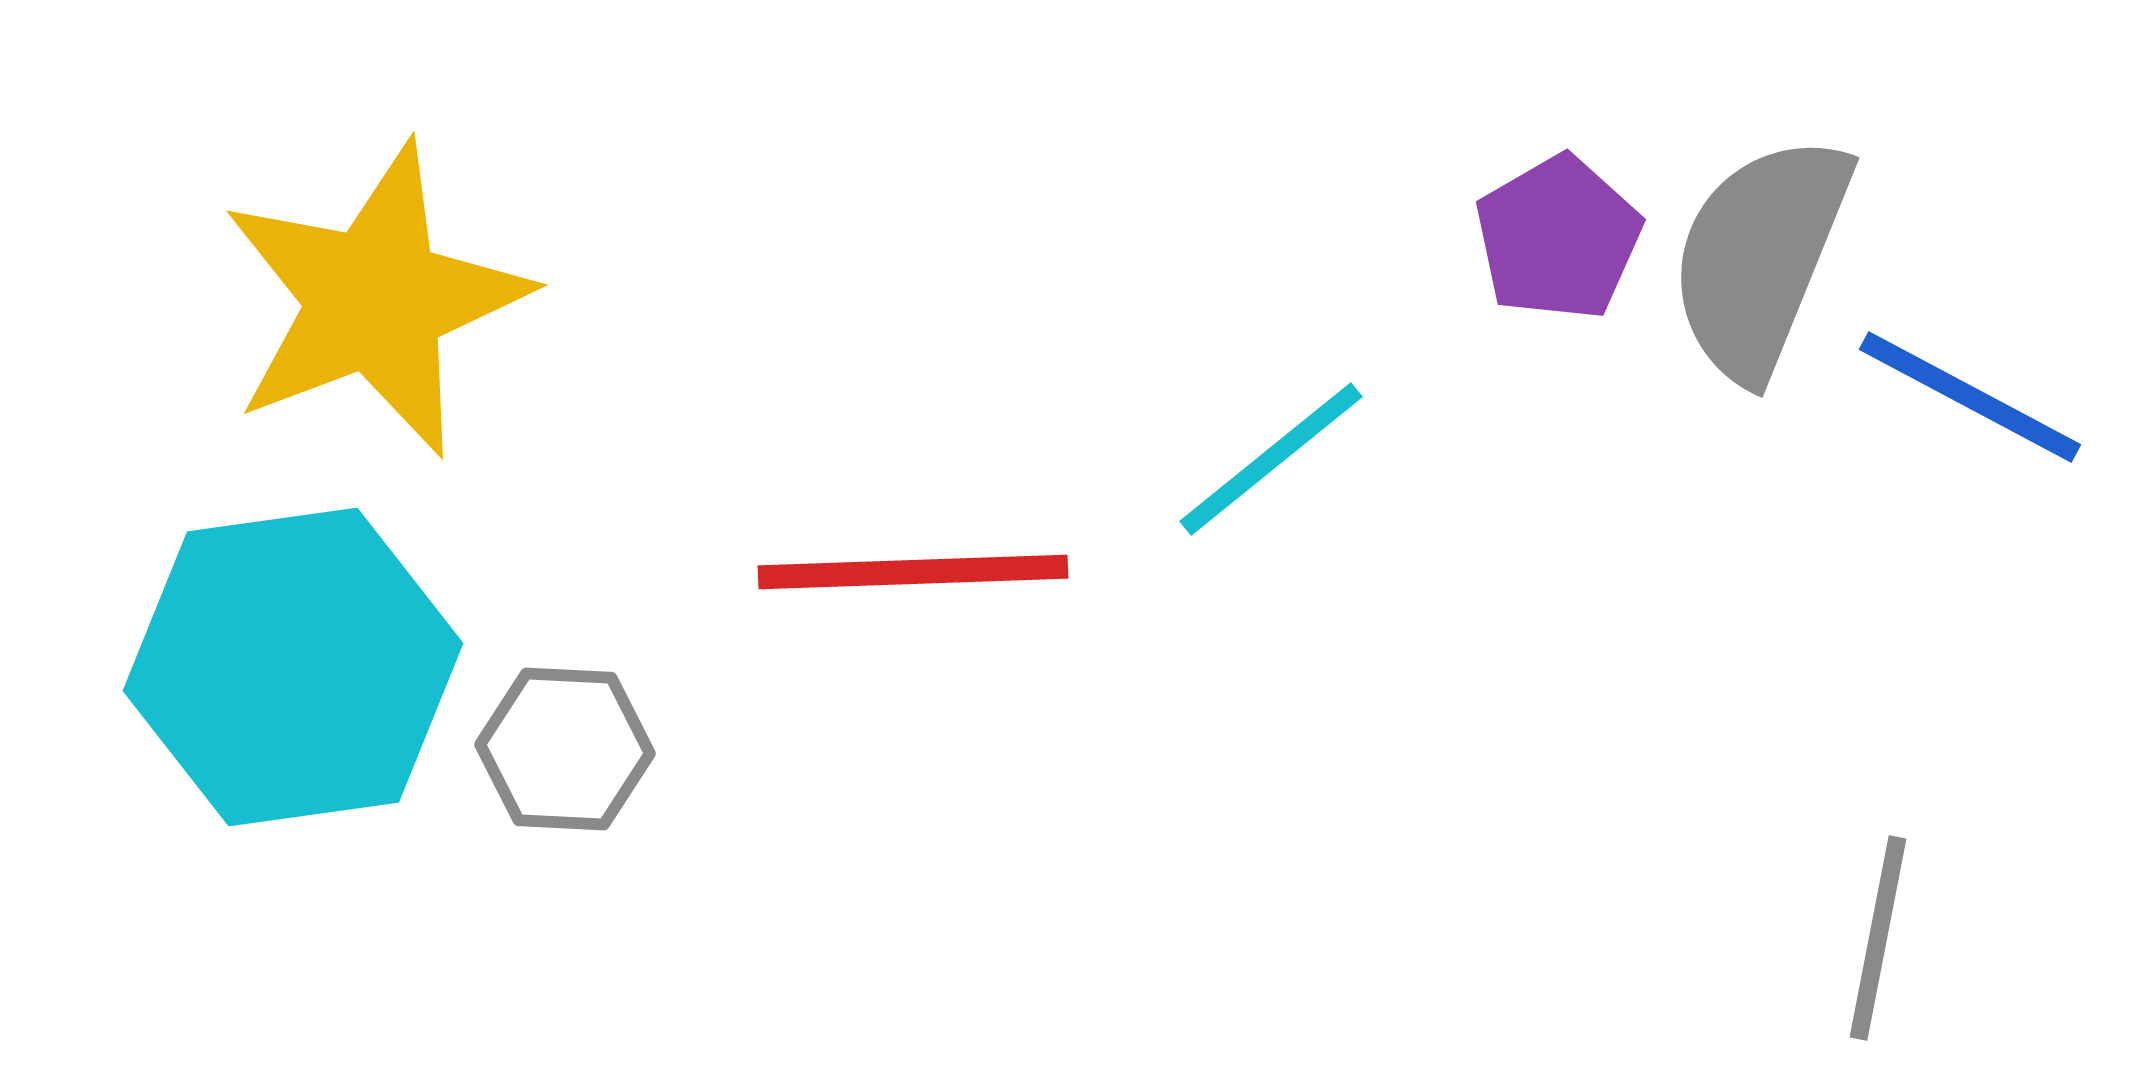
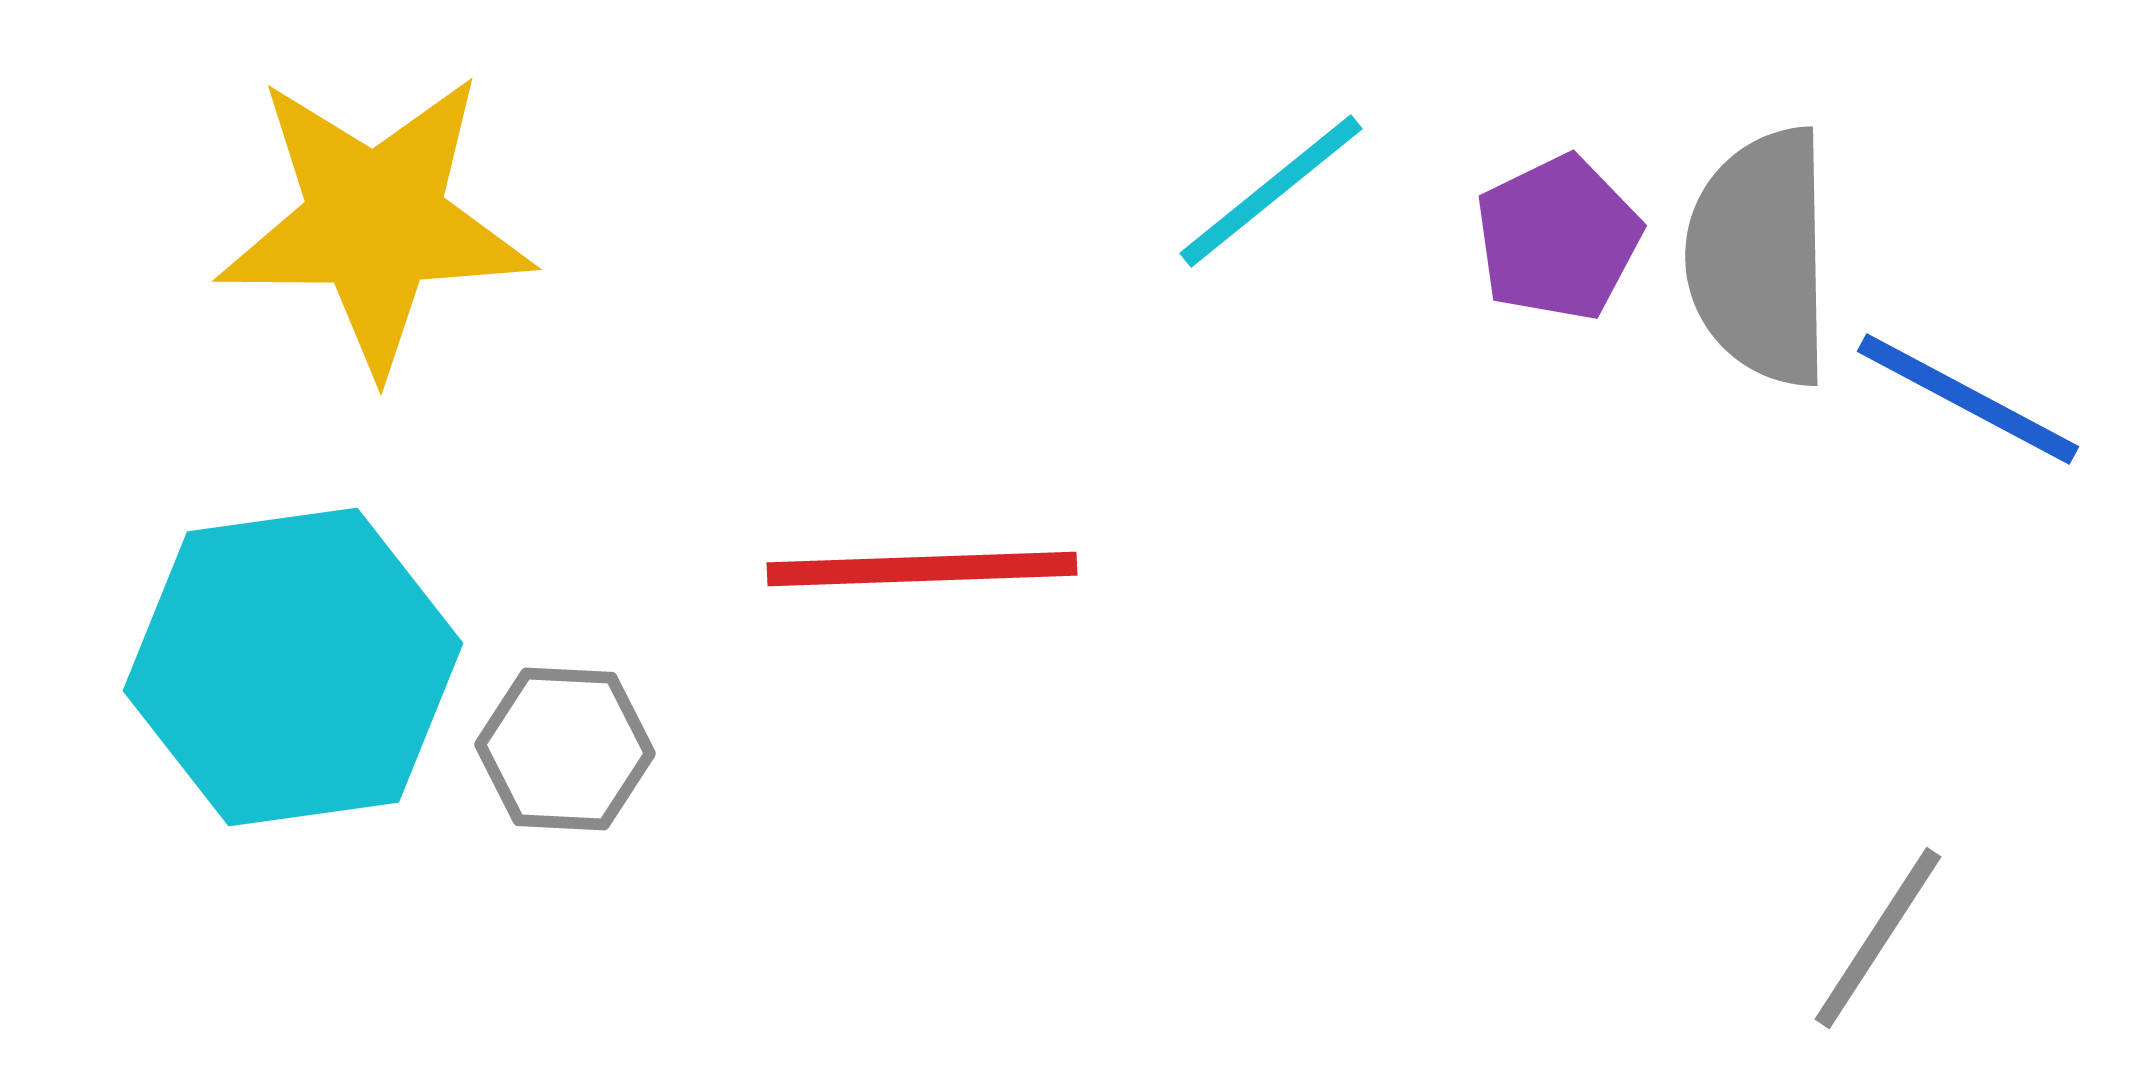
purple pentagon: rotated 4 degrees clockwise
gray semicircle: rotated 23 degrees counterclockwise
yellow star: moved 78 px up; rotated 21 degrees clockwise
blue line: moved 2 px left, 2 px down
cyan line: moved 268 px up
red line: moved 9 px right, 3 px up
gray line: rotated 22 degrees clockwise
